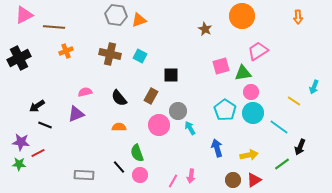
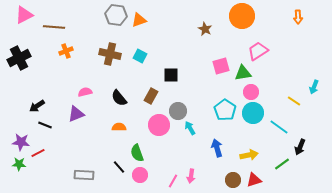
red triangle at (254, 180): rotated 14 degrees clockwise
